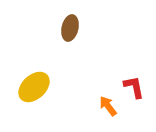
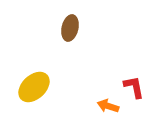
orange arrow: rotated 35 degrees counterclockwise
